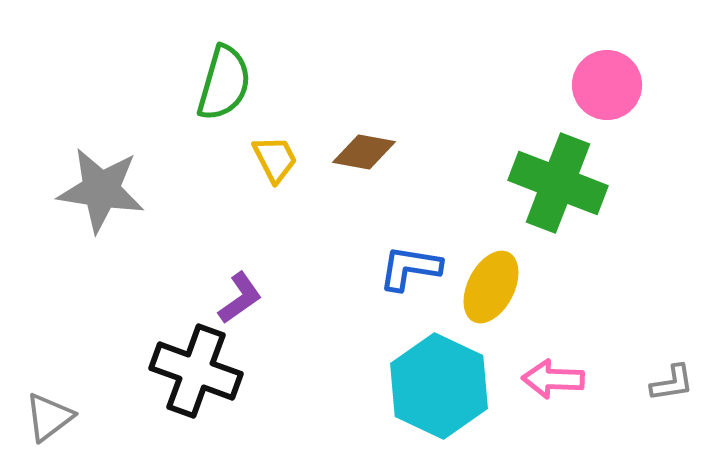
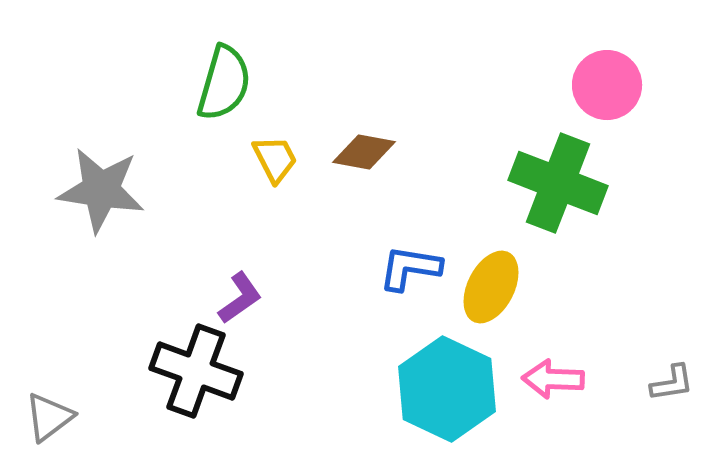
cyan hexagon: moved 8 px right, 3 px down
